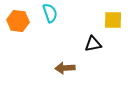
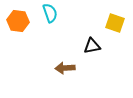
yellow square: moved 2 px right, 3 px down; rotated 18 degrees clockwise
black triangle: moved 1 px left, 2 px down
